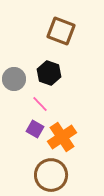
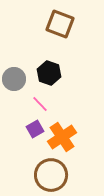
brown square: moved 1 px left, 7 px up
purple square: rotated 30 degrees clockwise
